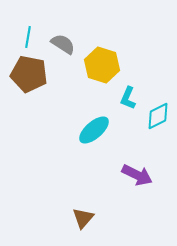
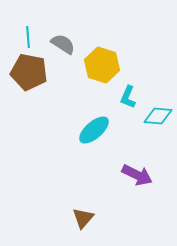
cyan line: rotated 15 degrees counterclockwise
brown pentagon: moved 2 px up
cyan L-shape: moved 1 px up
cyan diamond: rotated 32 degrees clockwise
